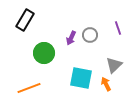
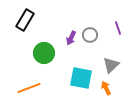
gray triangle: moved 3 px left
orange arrow: moved 4 px down
